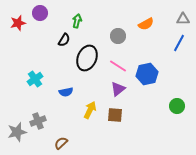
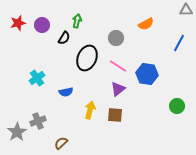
purple circle: moved 2 px right, 12 px down
gray triangle: moved 3 px right, 9 px up
gray circle: moved 2 px left, 2 px down
black semicircle: moved 2 px up
blue hexagon: rotated 20 degrees clockwise
cyan cross: moved 2 px right, 1 px up
yellow arrow: rotated 12 degrees counterclockwise
gray star: rotated 18 degrees counterclockwise
